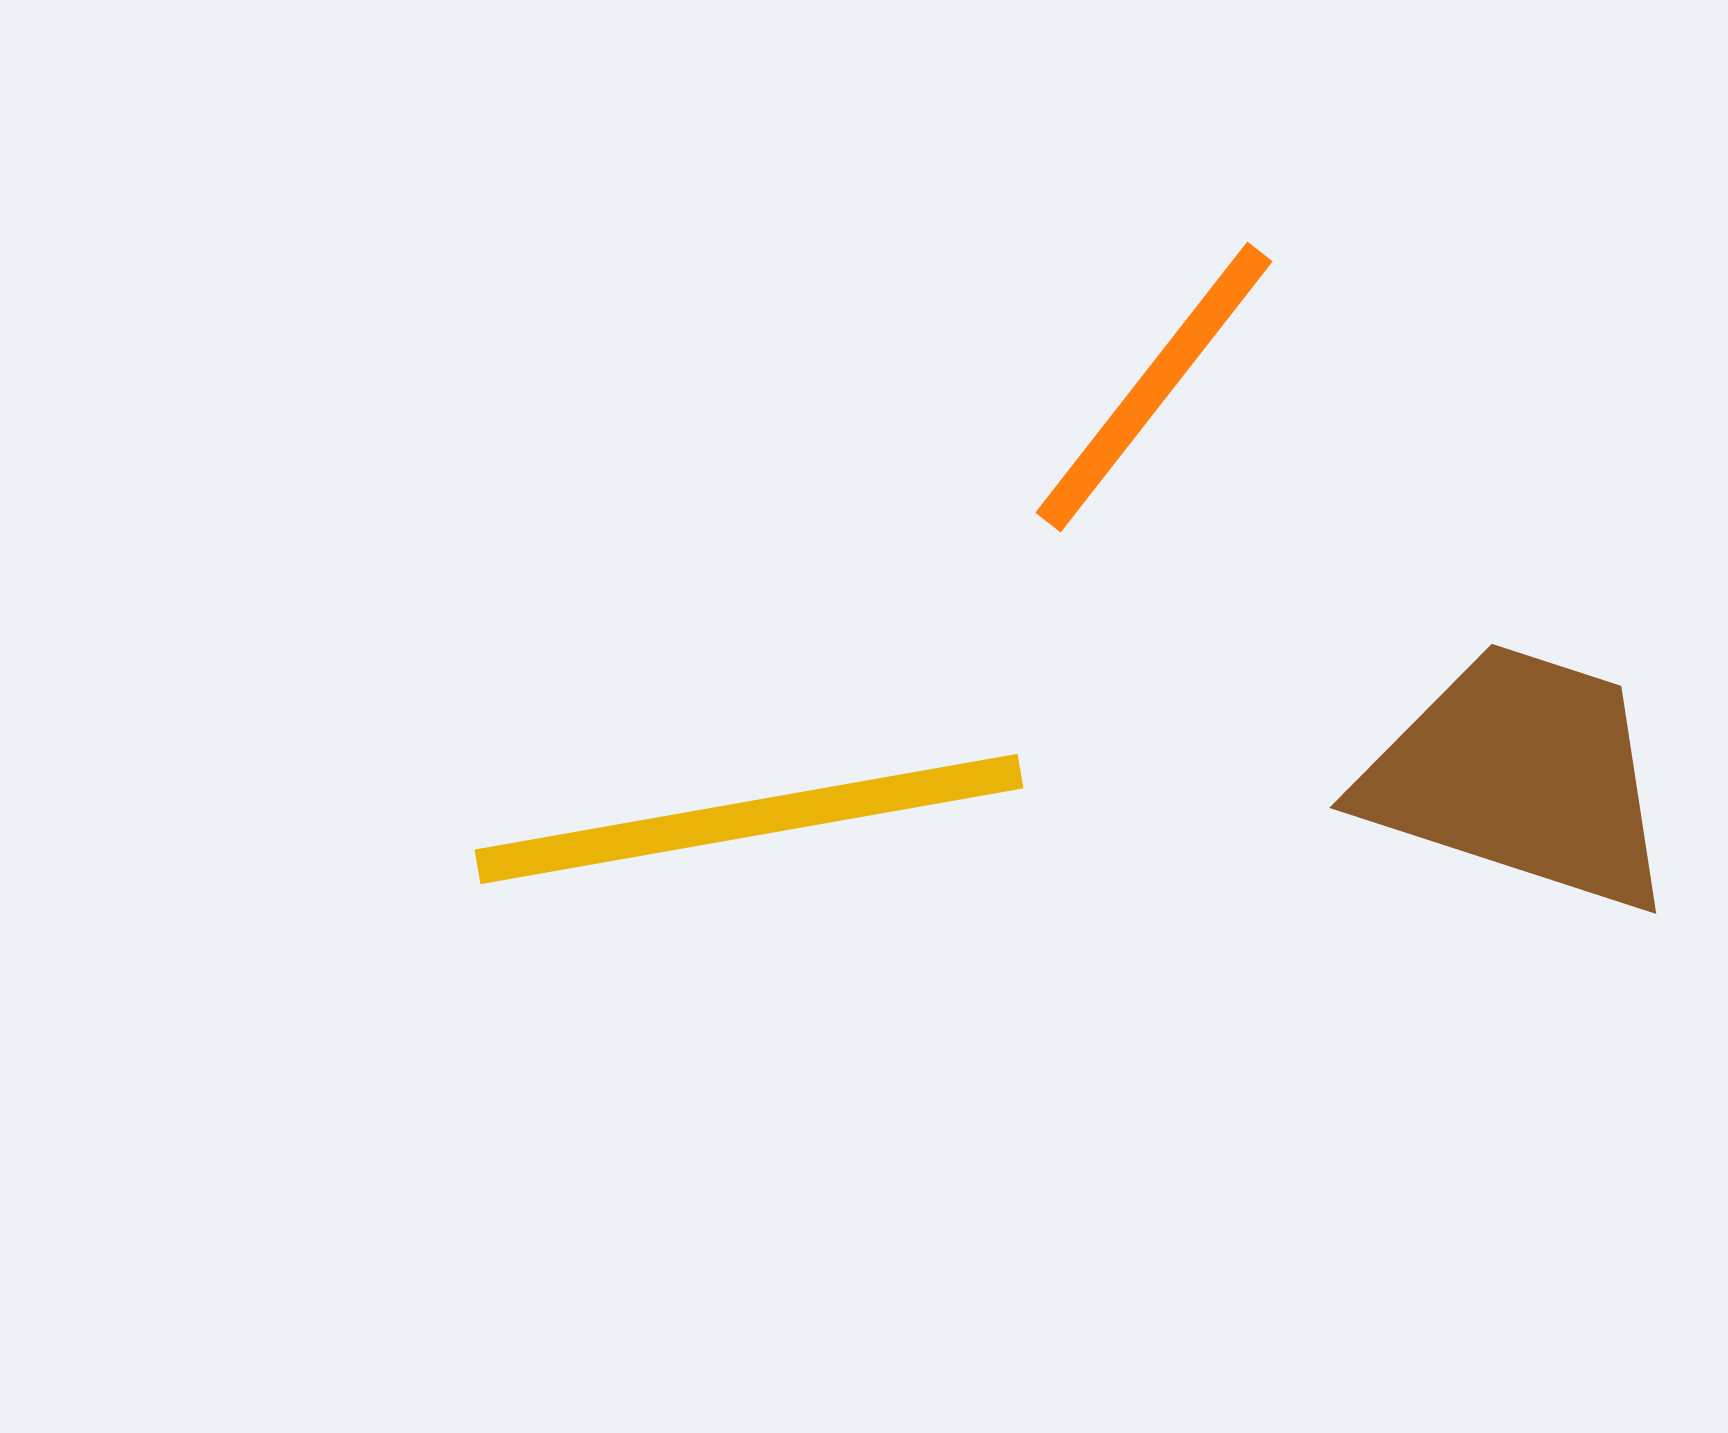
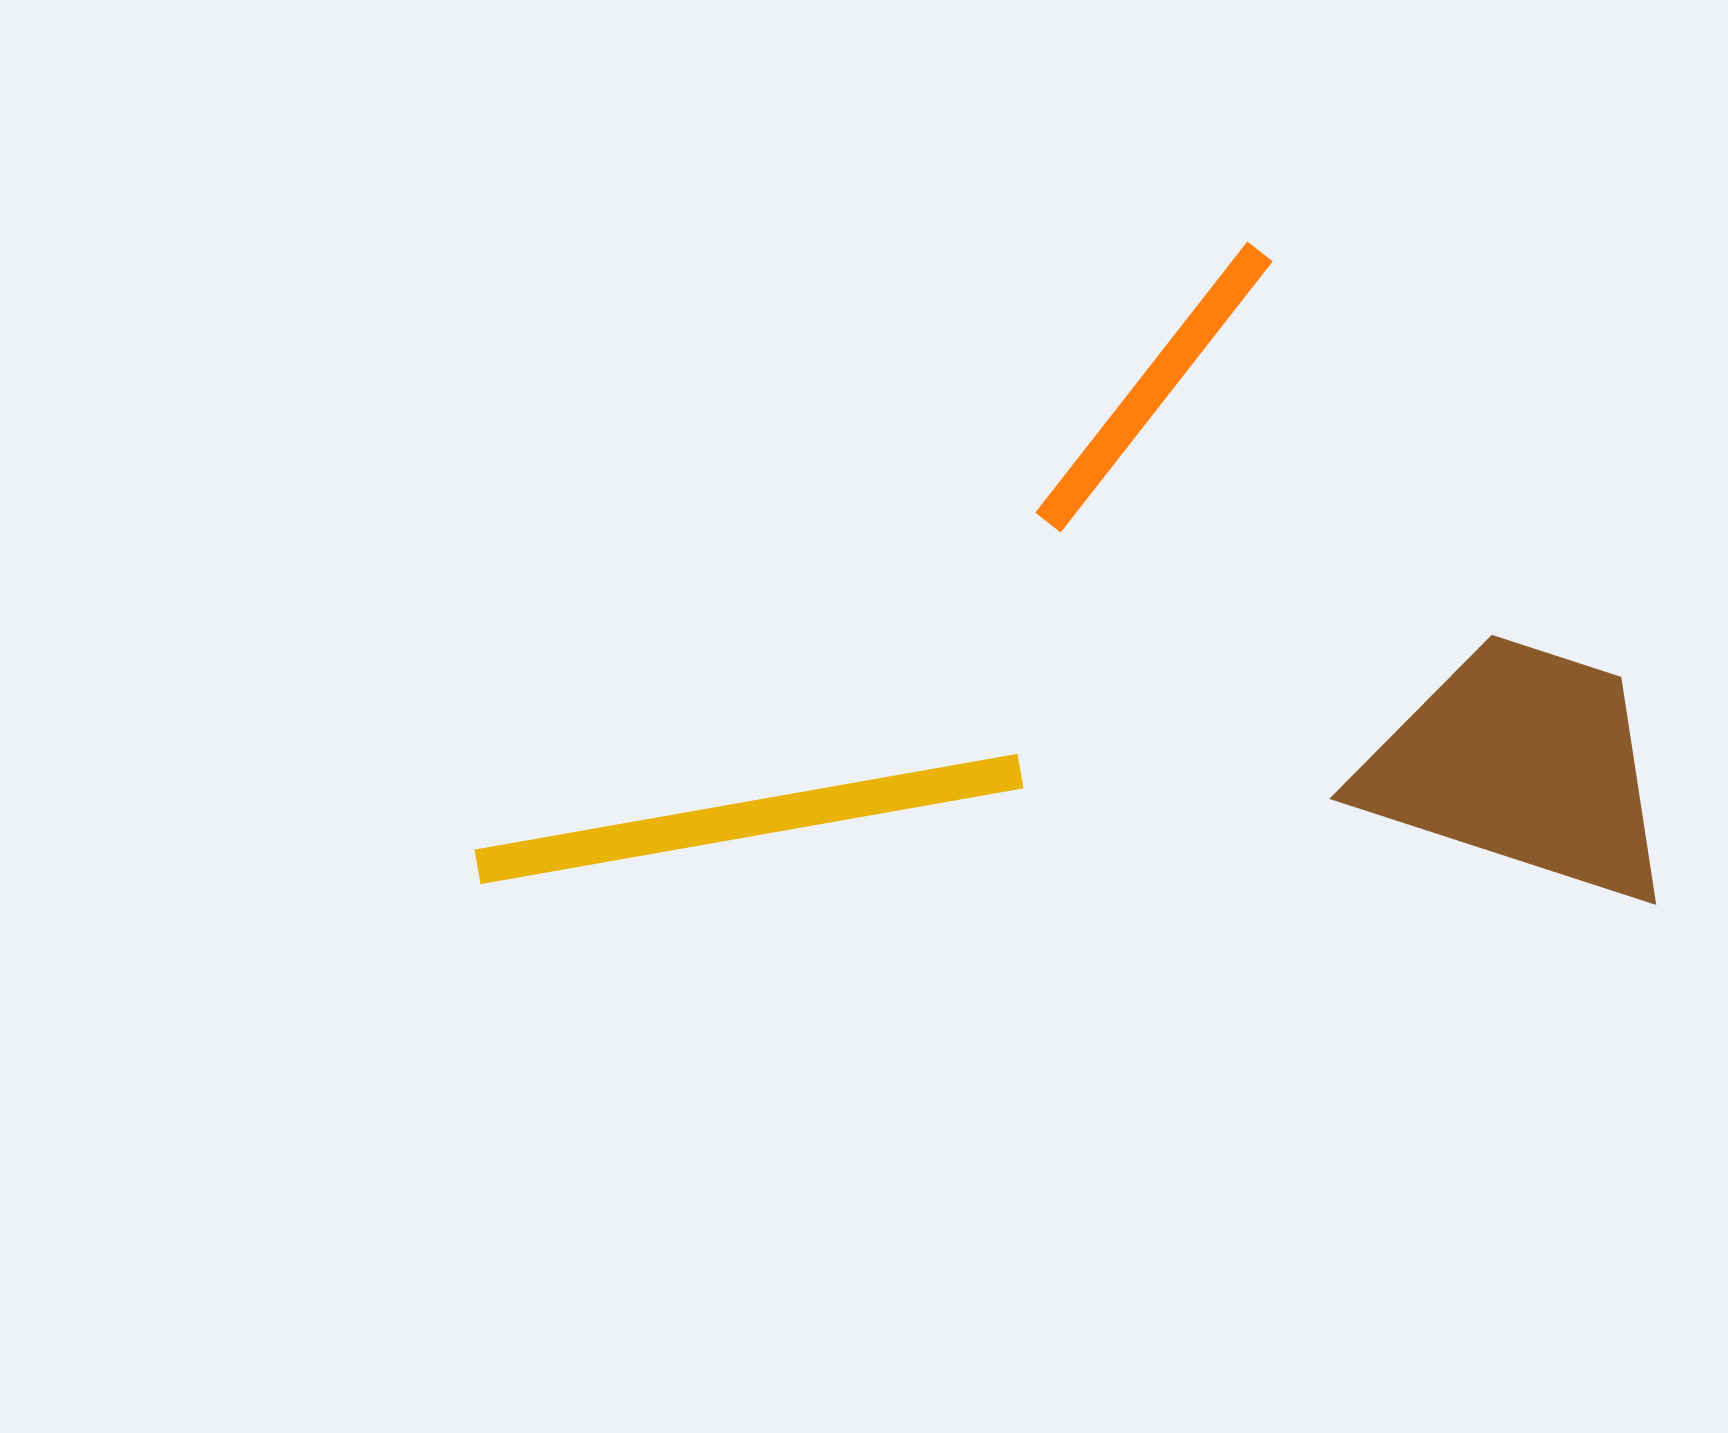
brown trapezoid: moved 9 px up
